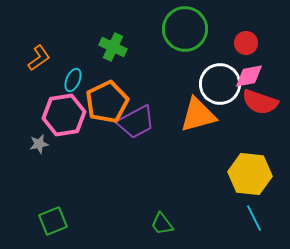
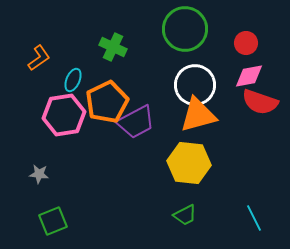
white circle: moved 25 px left, 1 px down
gray star: moved 30 px down; rotated 18 degrees clockwise
yellow hexagon: moved 61 px left, 11 px up
green trapezoid: moved 23 px right, 9 px up; rotated 80 degrees counterclockwise
